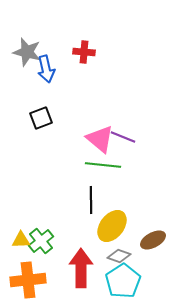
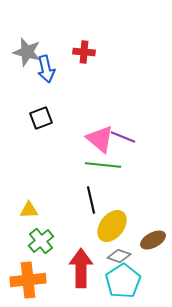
black line: rotated 12 degrees counterclockwise
yellow triangle: moved 8 px right, 30 px up
